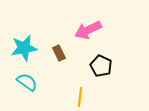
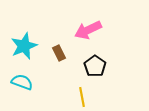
cyan star: moved 2 px up; rotated 12 degrees counterclockwise
black pentagon: moved 6 px left; rotated 10 degrees clockwise
cyan semicircle: moved 5 px left; rotated 15 degrees counterclockwise
yellow line: moved 2 px right; rotated 18 degrees counterclockwise
